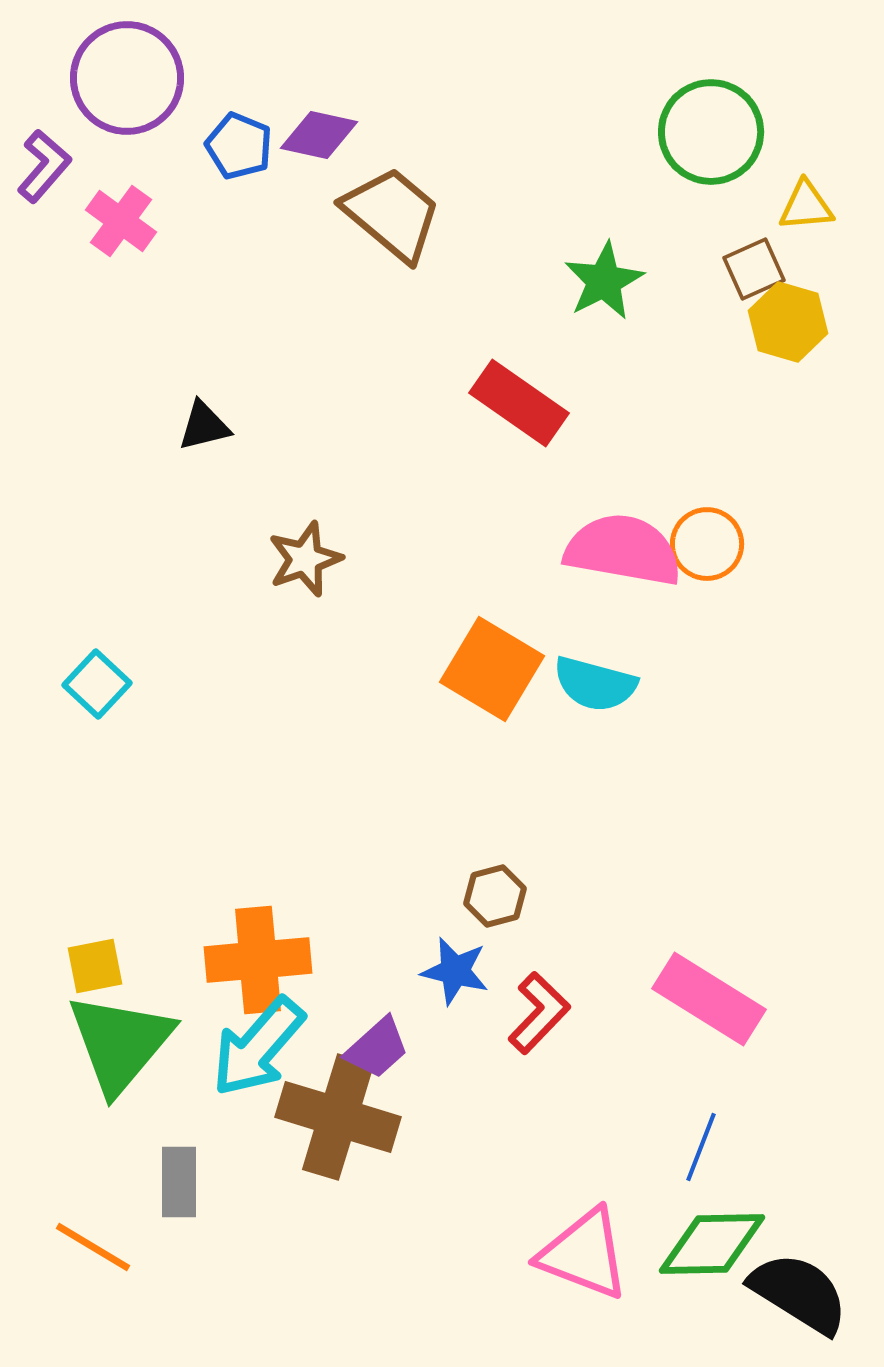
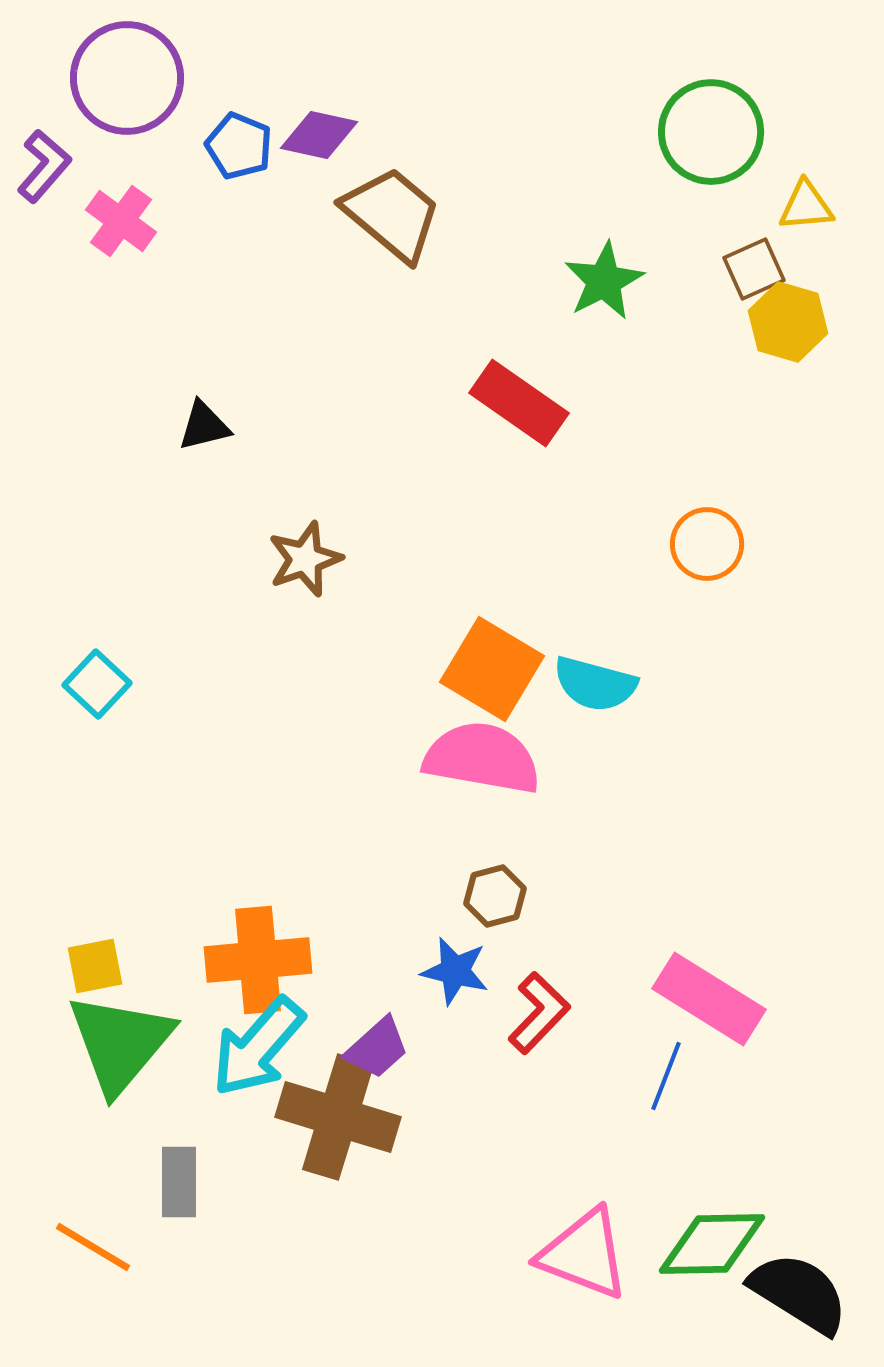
pink semicircle: moved 141 px left, 208 px down
blue line: moved 35 px left, 71 px up
